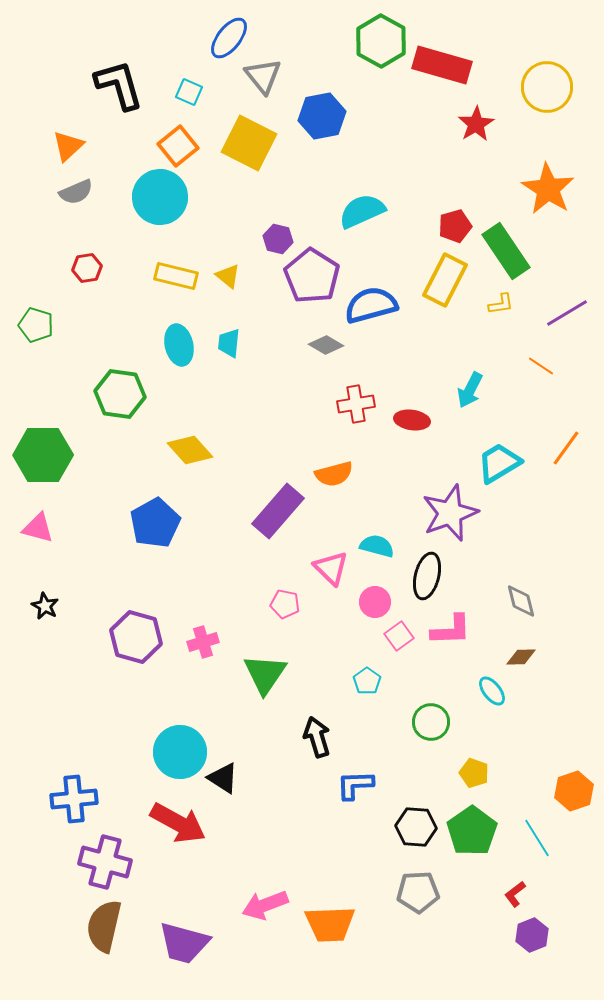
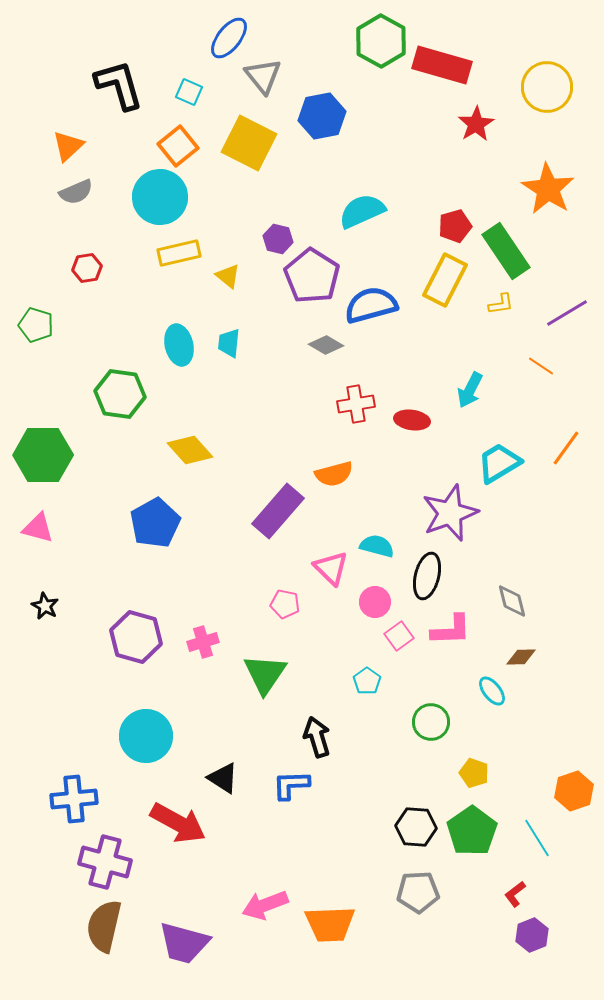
yellow rectangle at (176, 276): moved 3 px right, 23 px up; rotated 27 degrees counterclockwise
gray diamond at (521, 601): moved 9 px left
cyan circle at (180, 752): moved 34 px left, 16 px up
blue L-shape at (355, 785): moved 64 px left
